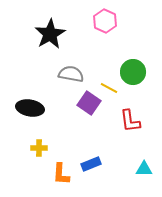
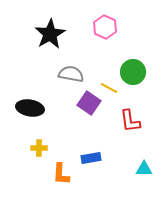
pink hexagon: moved 6 px down
blue rectangle: moved 6 px up; rotated 12 degrees clockwise
